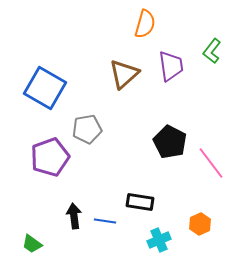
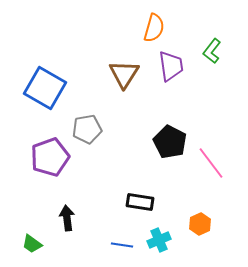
orange semicircle: moved 9 px right, 4 px down
brown triangle: rotated 16 degrees counterclockwise
black arrow: moved 7 px left, 2 px down
blue line: moved 17 px right, 24 px down
